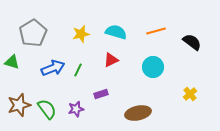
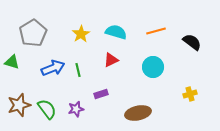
yellow star: rotated 18 degrees counterclockwise
green line: rotated 40 degrees counterclockwise
yellow cross: rotated 24 degrees clockwise
